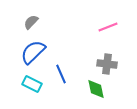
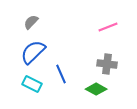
green diamond: rotated 50 degrees counterclockwise
